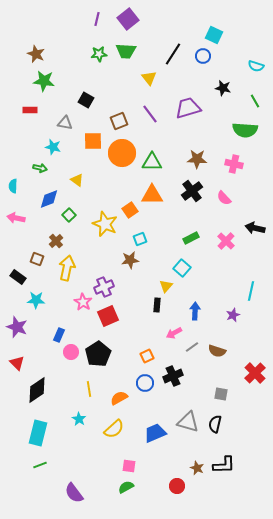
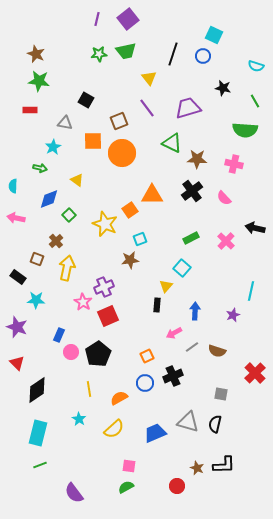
green trapezoid at (126, 51): rotated 15 degrees counterclockwise
black line at (173, 54): rotated 15 degrees counterclockwise
green star at (44, 81): moved 5 px left
purple line at (150, 114): moved 3 px left, 6 px up
cyan star at (53, 147): rotated 28 degrees clockwise
green triangle at (152, 162): moved 20 px right, 19 px up; rotated 25 degrees clockwise
